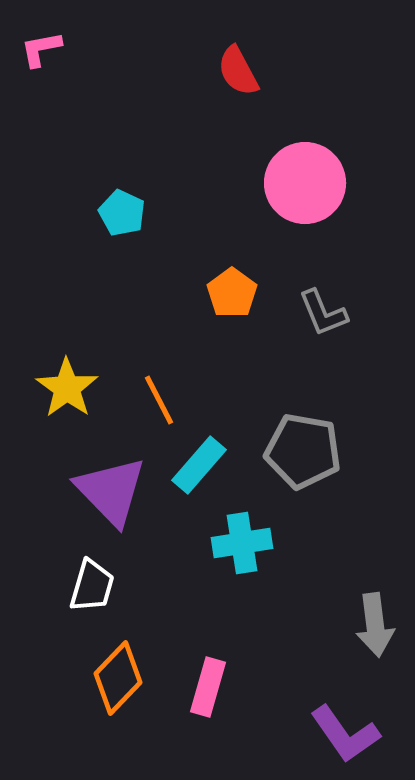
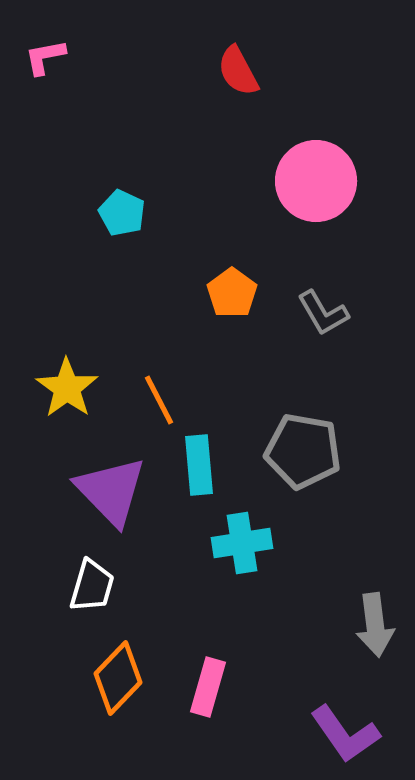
pink L-shape: moved 4 px right, 8 px down
pink circle: moved 11 px right, 2 px up
gray L-shape: rotated 8 degrees counterclockwise
cyan rectangle: rotated 46 degrees counterclockwise
